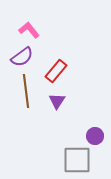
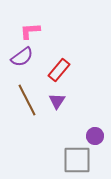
pink L-shape: moved 1 px right, 1 px down; rotated 55 degrees counterclockwise
red rectangle: moved 3 px right, 1 px up
brown line: moved 1 px right, 9 px down; rotated 20 degrees counterclockwise
